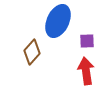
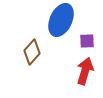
blue ellipse: moved 3 px right, 1 px up
red arrow: moved 1 px left; rotated 24 degrees clockwise
